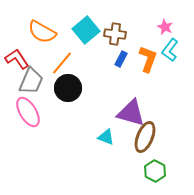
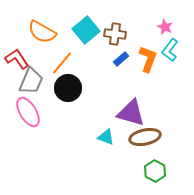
blue rectangle: rotated 21 degrees clockwise
brown ellipse: rotated 56 degrees clockwise
